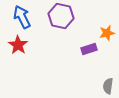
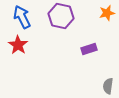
orange star: moved 20 px up
